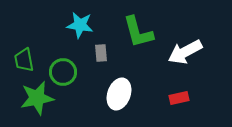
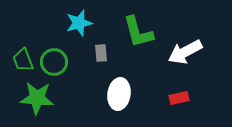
cyan star: moved 1 px left, 2 px up; rotated 24 degrees counterclockwise
green trapezoid: moved 1 px left; rotated 10 degrees counterclockwise
green circle: moved 9 px left, 10 px up
white ellipse: rotated 12 degrees counterclockwise
green star: rotated 16 degrees clockwise
